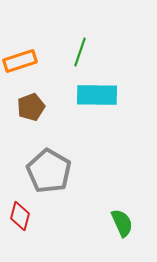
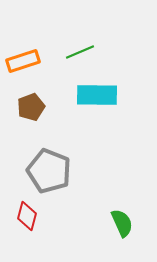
green line: rotated 48 degrees clockwise
orange rectangle: moved 3 px right
gray pentagon: rotated 9 degrees counterclockwise
red diamond: moved 7 px right
